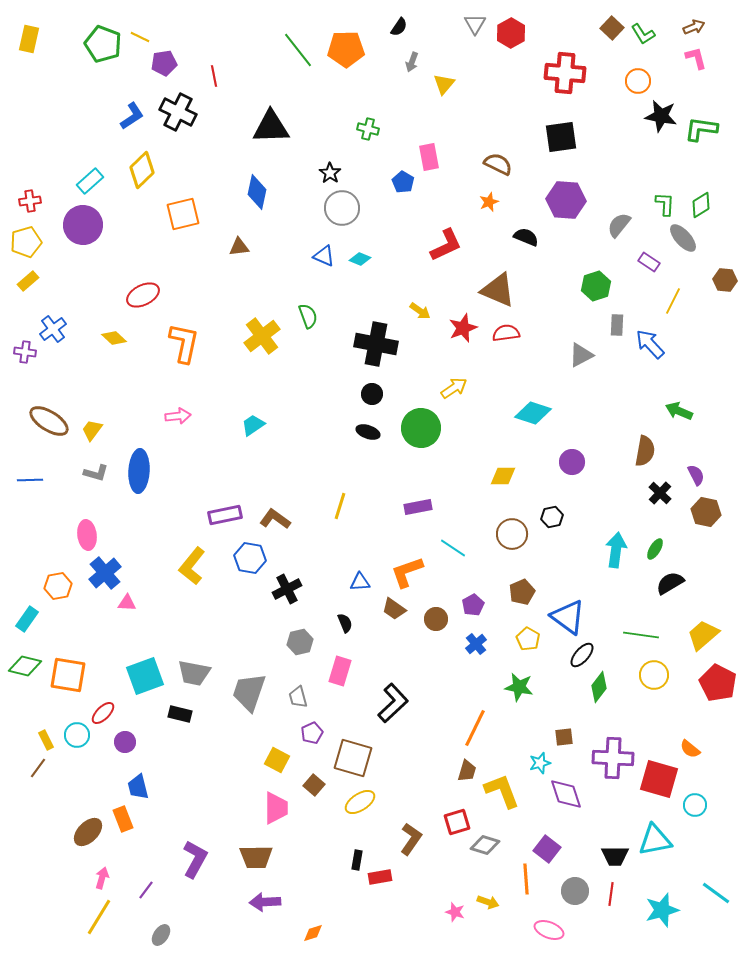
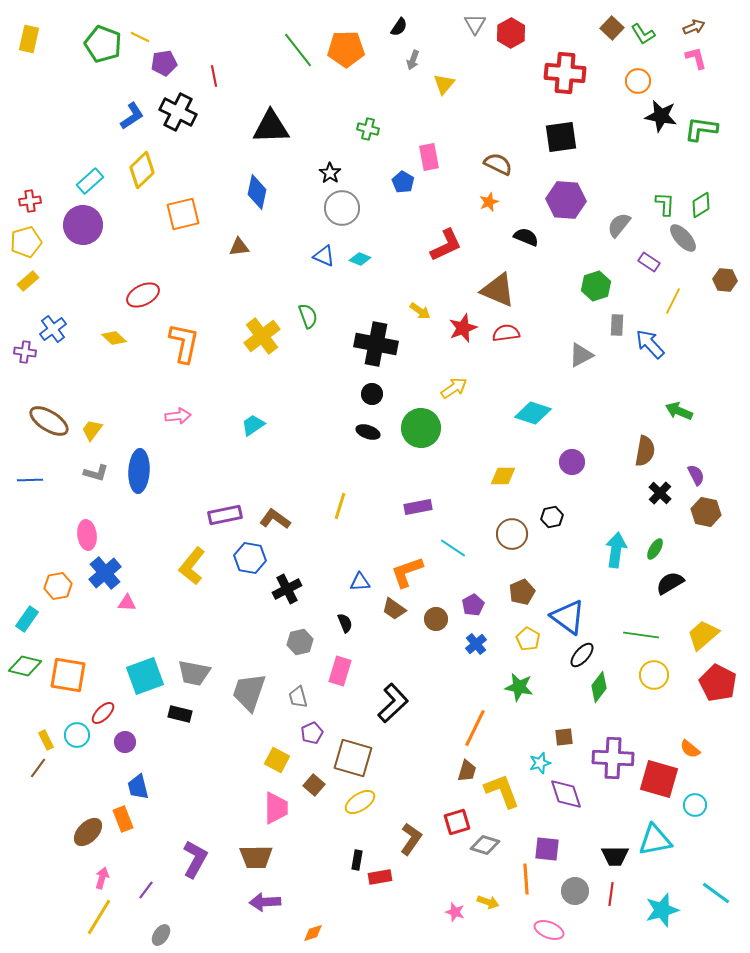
gray arrow at (412, 62): moved 1 px right, 2 px up
purple square at (547, 849): rotated 32 degrees counterclockwise
